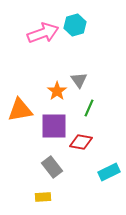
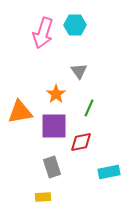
cyan hexagon: rotated 15 degrees clockwise
pink arrow: rotated 128 degrees clockwise
gray triangle: moved 9 px up
orange star: moved 1 px left, 3 px down
orange triangle: moved 2 px down
red diamond: rotated 20 degrees counterclockwise
gray rectangle: rotated 20 degrees clockwise
cyan rectangle: rotated 15 degrees clockwise
